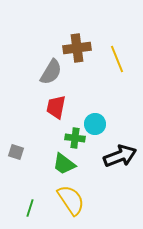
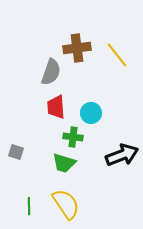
yellow line: moved 4 px up; rotated 16 degrees counterclockwise
gray semicircle: rotated 12 degrees counterclockwise
red trapezoid: rotated 15 degrees counterclockwise
cyan circle: moved 4 px left, 11 px up
green cross: moved 2 px left, 1 px up
black arrow: moved 2 px right, 1 px up
green trapezoid: moved 1 px up; rotated 20 degrees counterclockwise
yellow semicircle: moved 5 px left, 4 px down
green line: moved 1 px left, 2 px up; rotated 18 degrees counterclockwise
